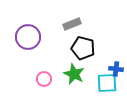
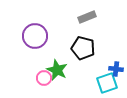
gray rectangle: moved 15 px right, 7 px up
purple circle: moved 7 px right, 1 px up
green star: moved 17 px left, 4 px up
pink circle: moved 1 px up
cyan square: rotated 15 degrees counterclockwise
